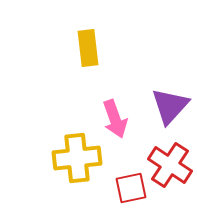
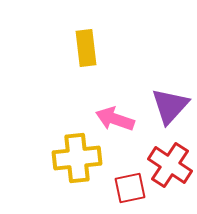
yellow rectangle: moved 2 px left
pink arrow: rotated 129 degrees clockwise
red square: moved 1 px left
